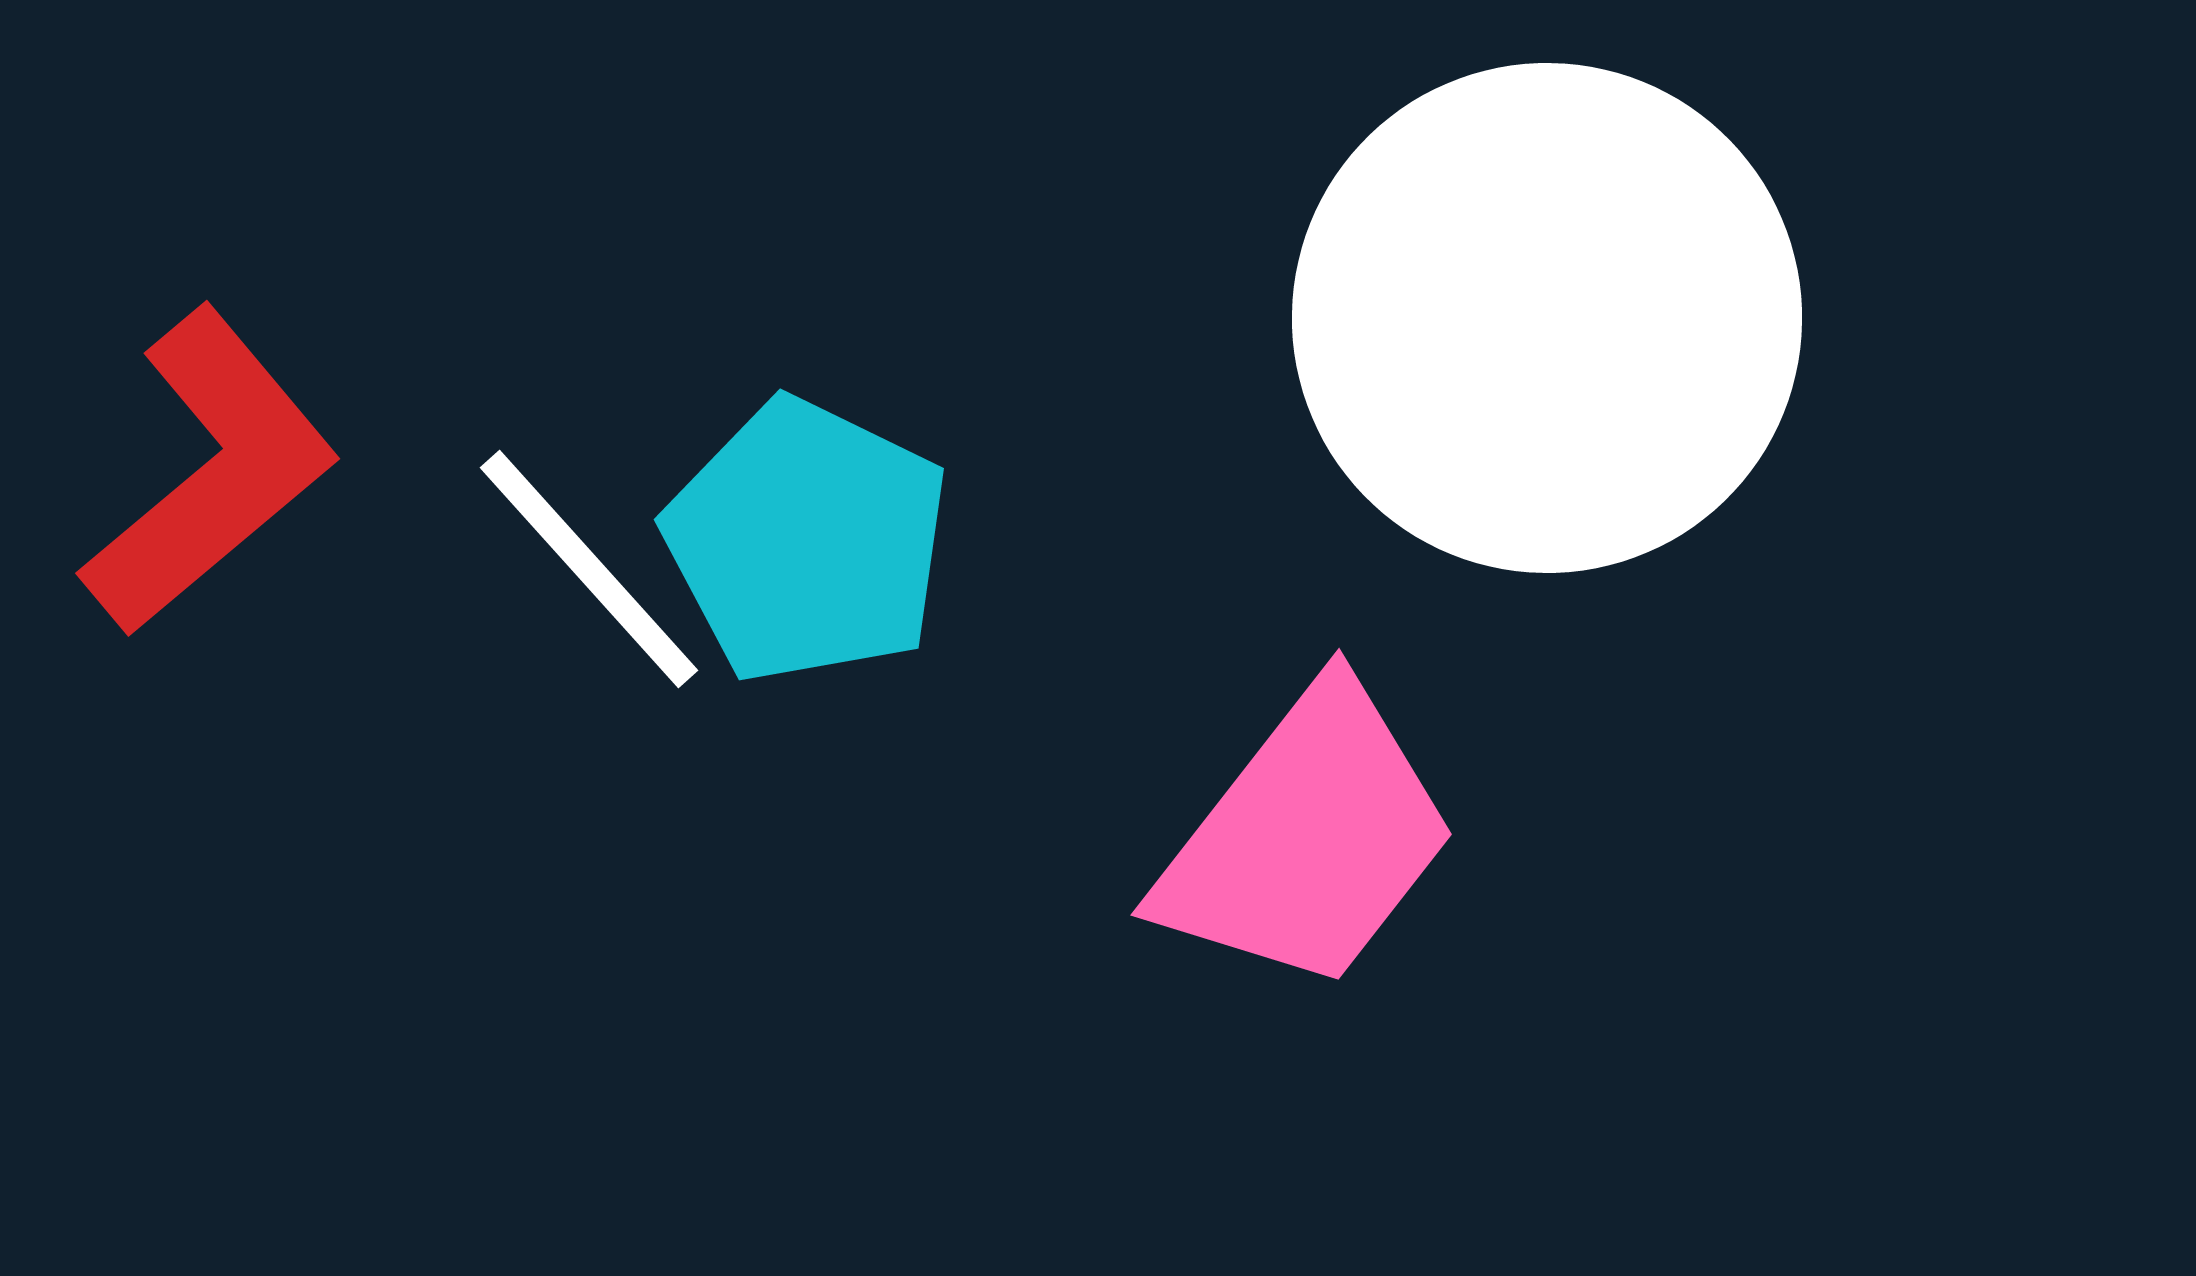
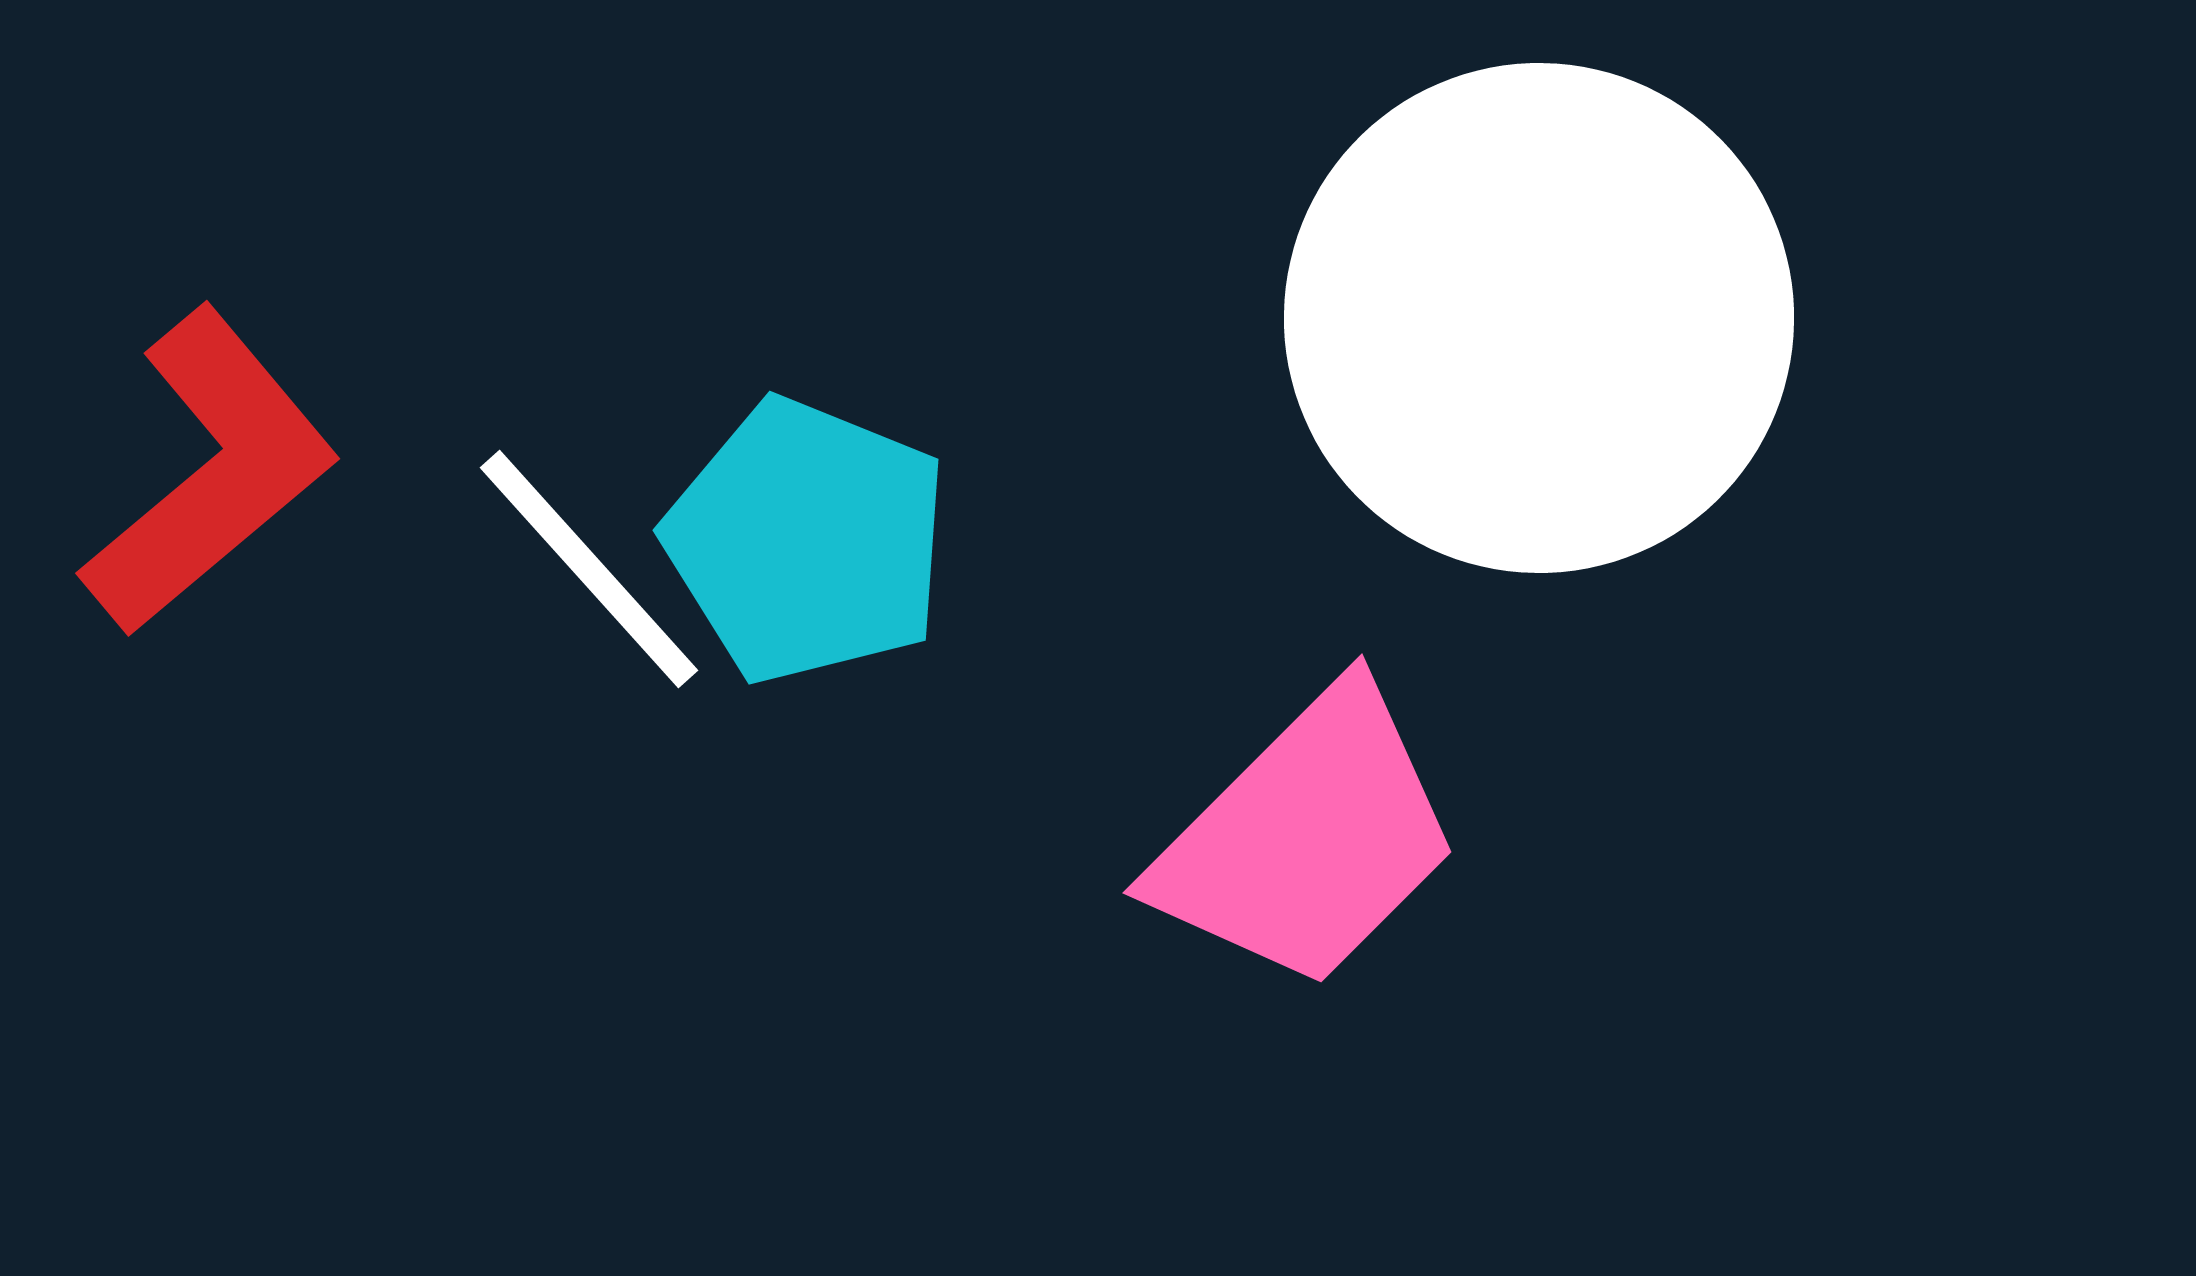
white circle: moved 8 px left
cyan pentagon: rotated 4 degrees counterclockwise
pink trapezoid: rotated 7 degrees clockwise
